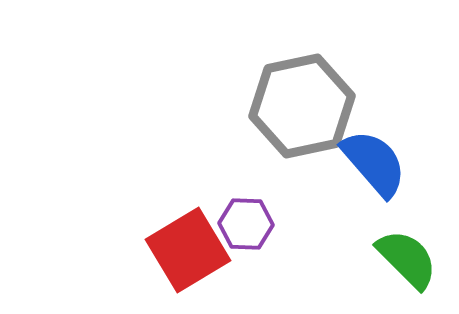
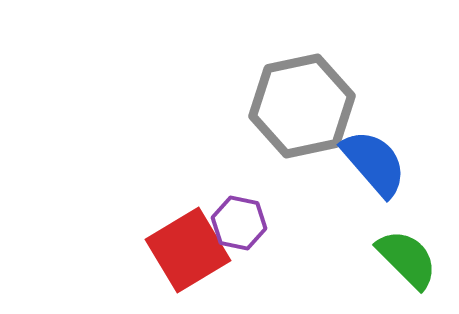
purple hexagon: moved 7 px left, 1 px up; rotated 10 degrees clockwise
